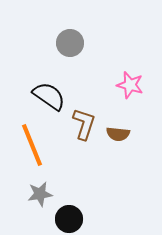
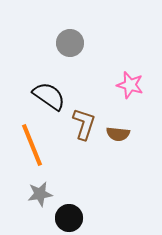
black circle: moved 1 px up
